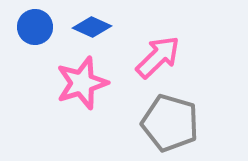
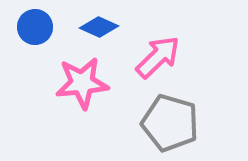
blue diamond: moved 7 px right
pink star: rotated 12 degrees clockwise
